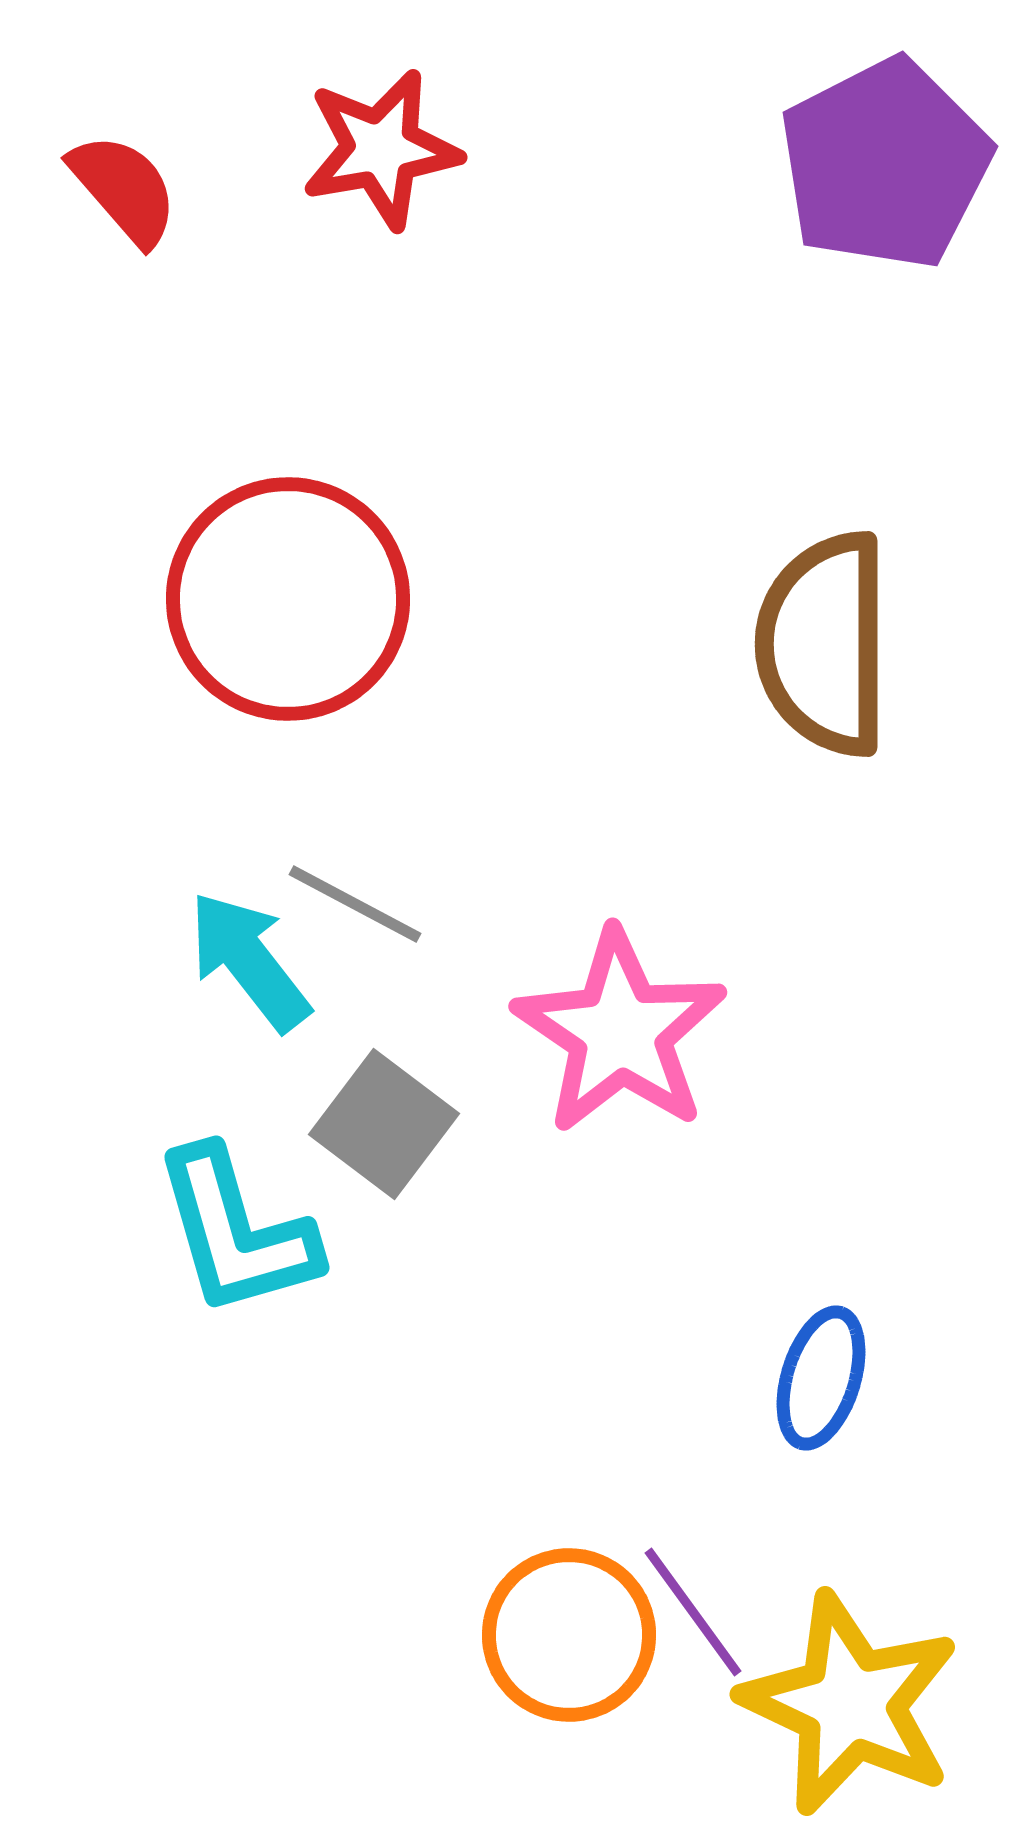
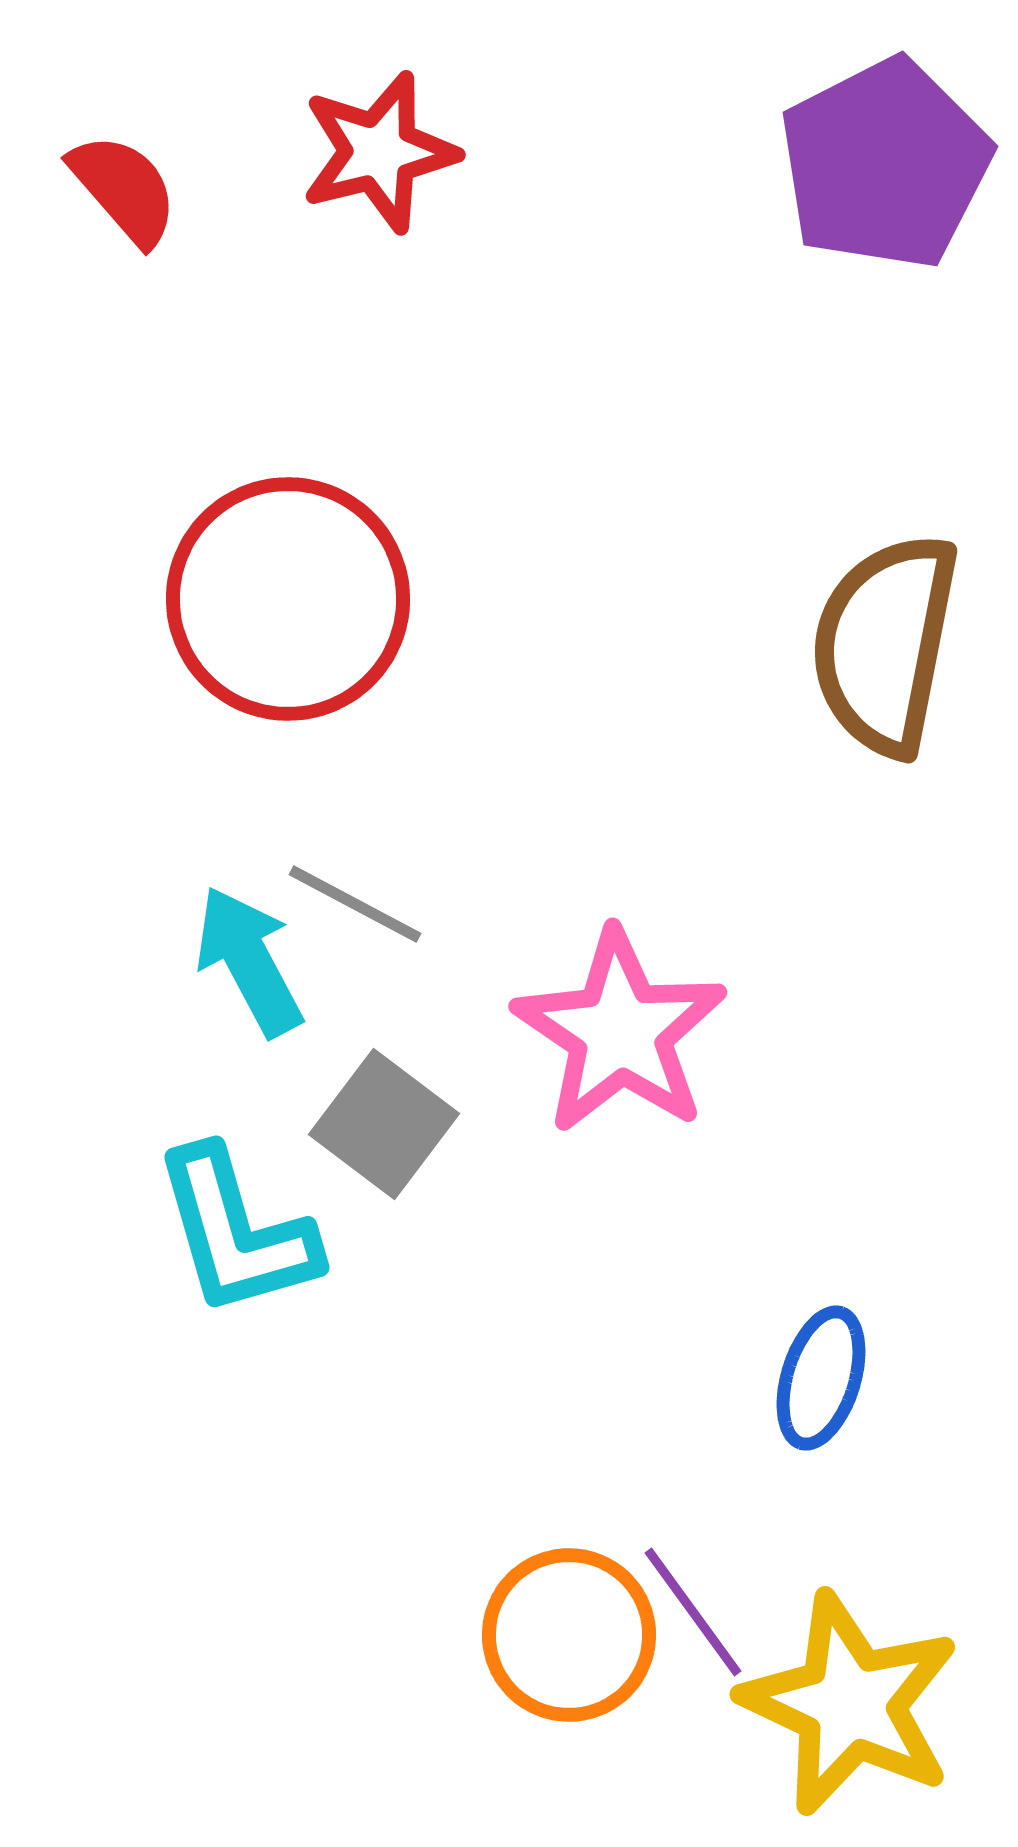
red star: moved 2 px left, 3 px down; rotated 4 degrees counterclockwise
brown semicircle: moved 61 px right; rotated 11 degrees clockwise
cyan arrow: rotated 10 degrees clockwise
